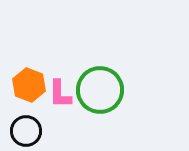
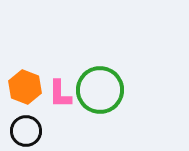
orange hexagon: moved 4 px left, 2 px down
